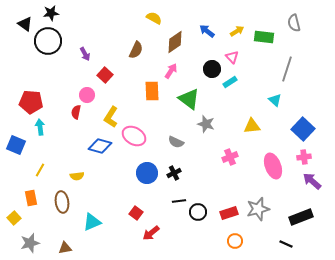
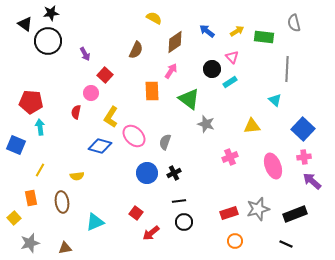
gray line at (287, 69): rotated 15 degrees counterclockwise
pink circle at (87, 95): moved 4 px right, 2 px up
pink ellipse at (134, 136): rotated 15 degrees clockwise
gray semicircle at (176, 142): moved 11 px left; rotated 84 degrees clockwise
black circle at (198, 212): moved 14 px left, 10 px down
black rectangle at (301, 217): moved 6 px left, 3 px up
cyan triangle at (92, 222): moved 3 px right
